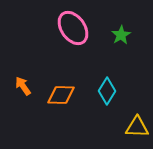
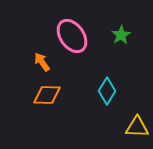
pink ellipse: moved 1 px left, 8 px down
orange arrow: moved 19 px right, 24 px up
orange diamond: moved 14 px left
